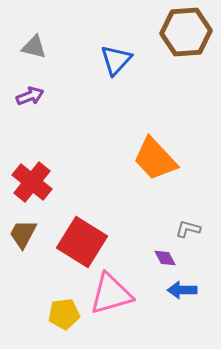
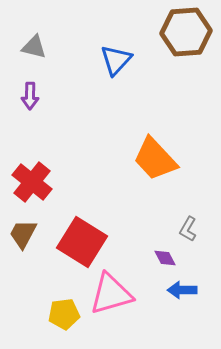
purple arrow: rotated 112 degrees clockwise
gray L-shape: rotated 75 degrees counterclockwise
